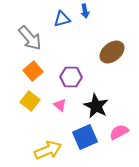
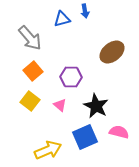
pink semicircle: rotated 42 degrees clockwise
